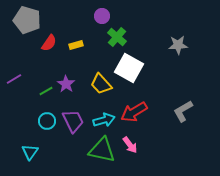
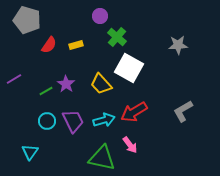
purple circle: moved 2 px left
red semicircle: moved 2 px down
green triangle: moved 8 px down
